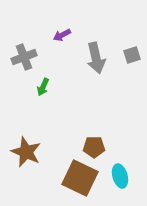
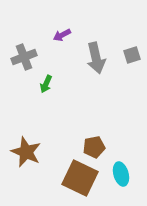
green arrow: moved 3 px right, 3 px up
brown pentagon: rotated 10 degrees counterclockwise
cyan ellipse: moved 1 px right, 2 px up
